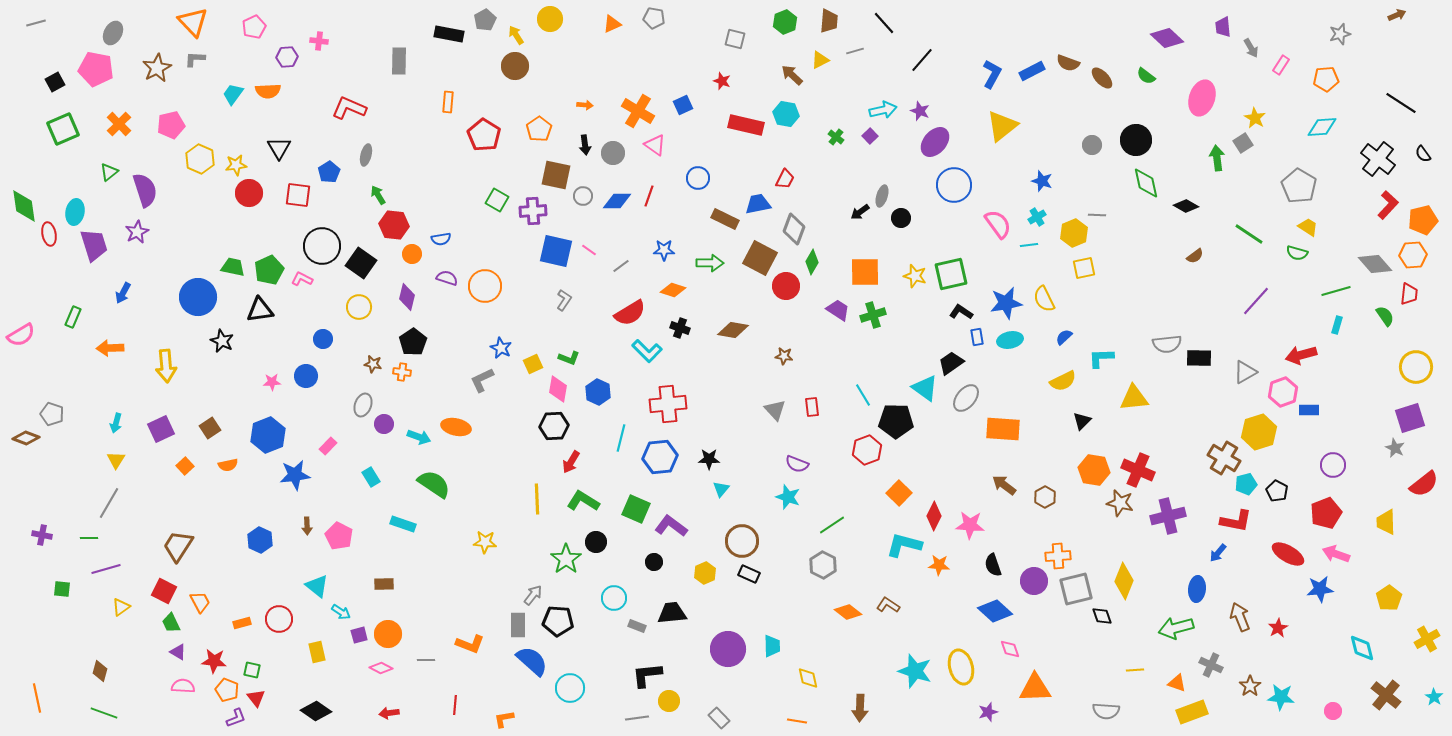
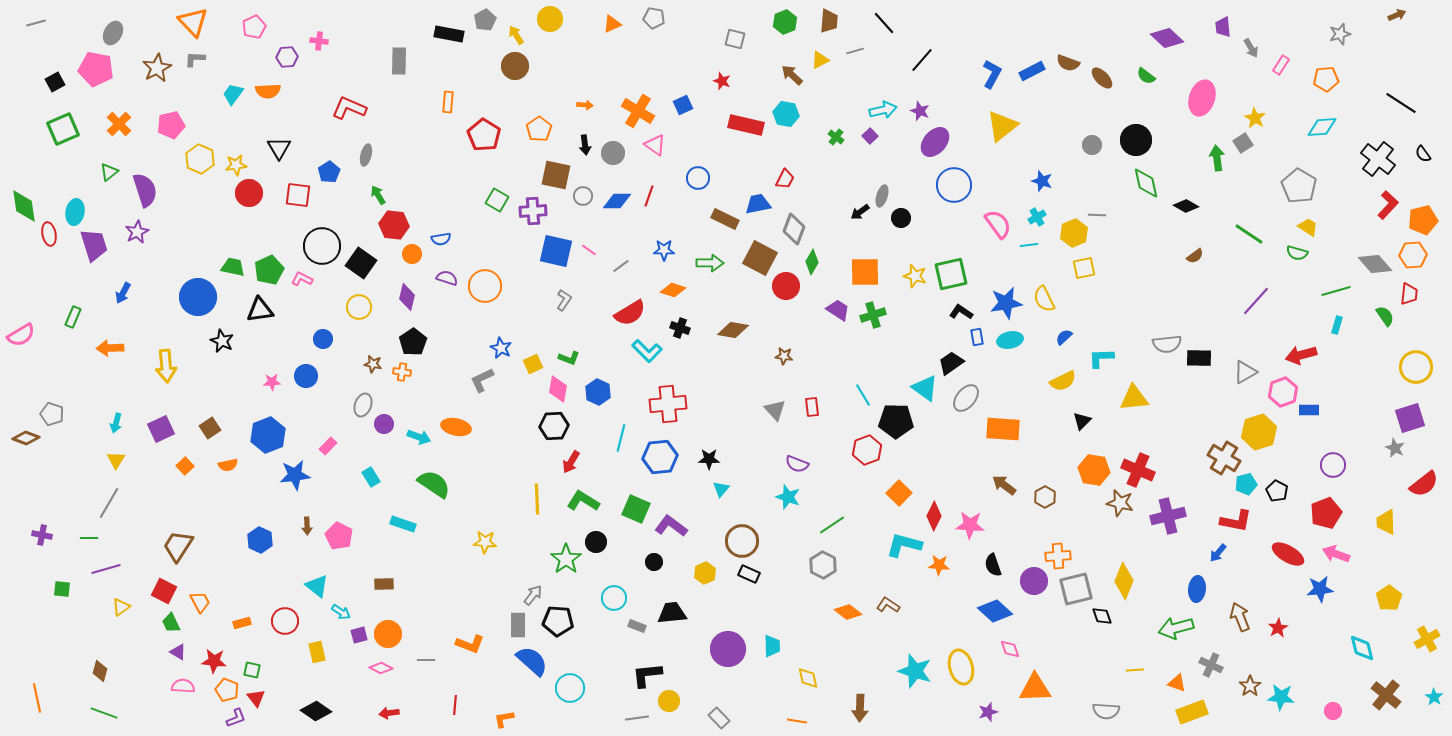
red circle at (279, 619): moved 6 px right, 2 px down
